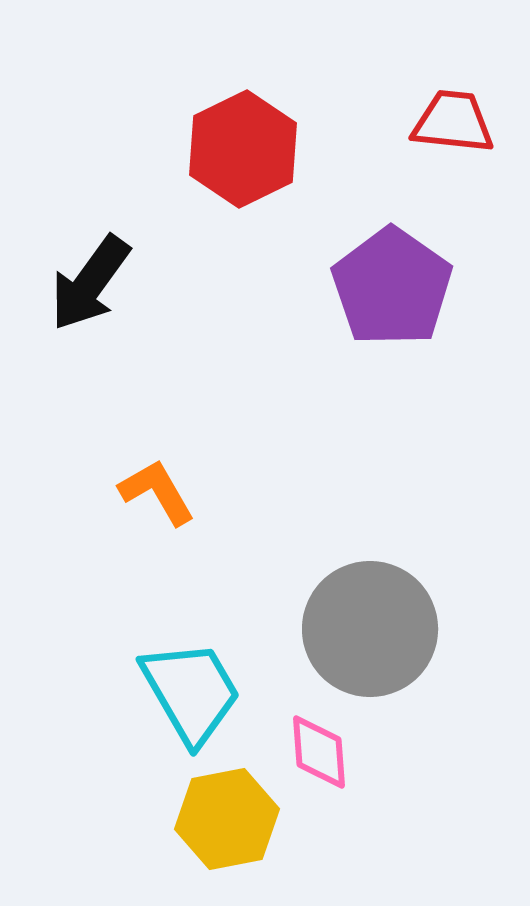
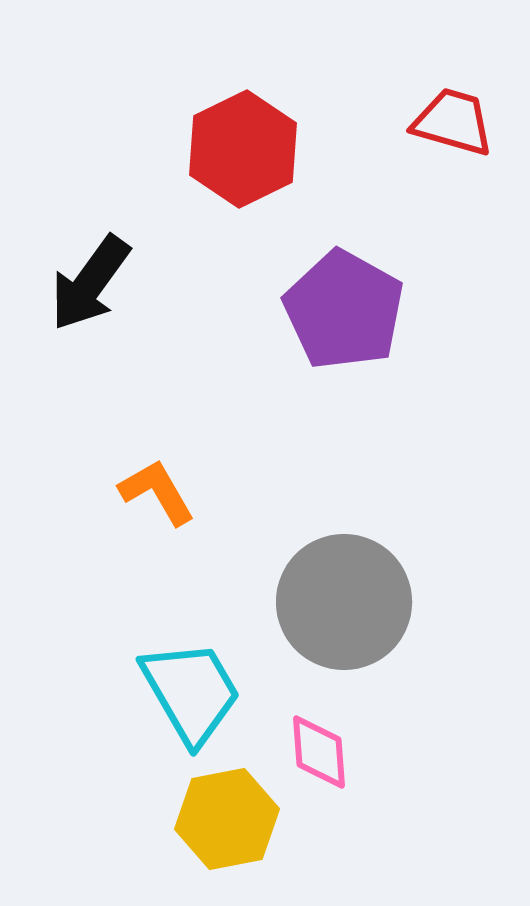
red trapezoid: rotated 10 degrees clockwise
purple pentagon: moved 48 px left, 23 px down; rotated 6 degrees counterclockwise
gray circle: moved 26 px left, 27 px up
